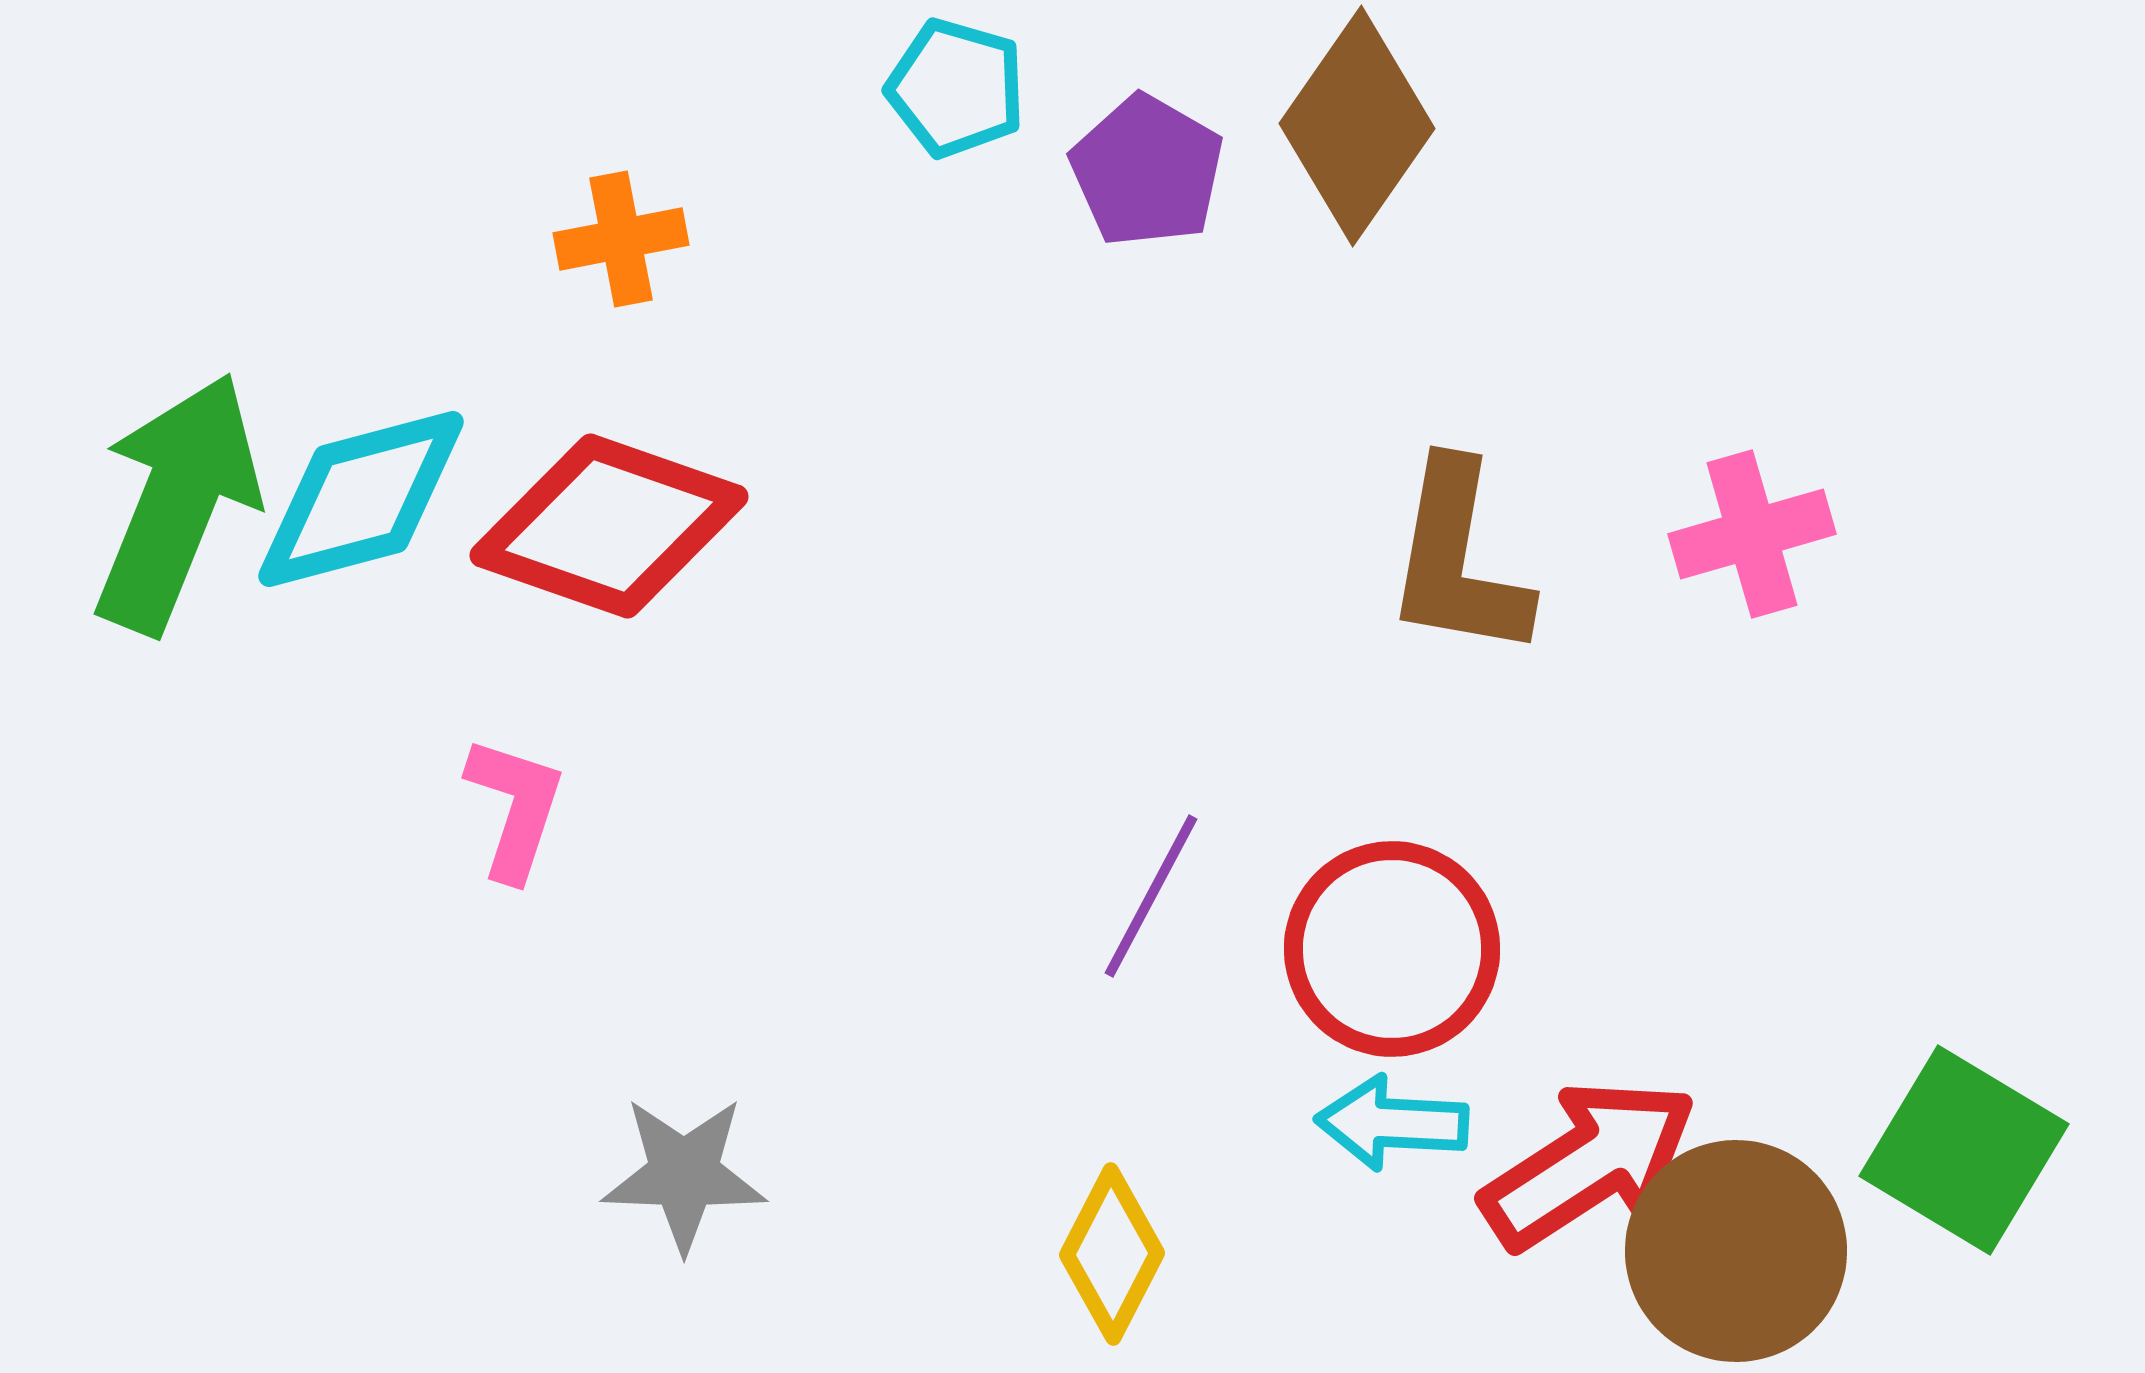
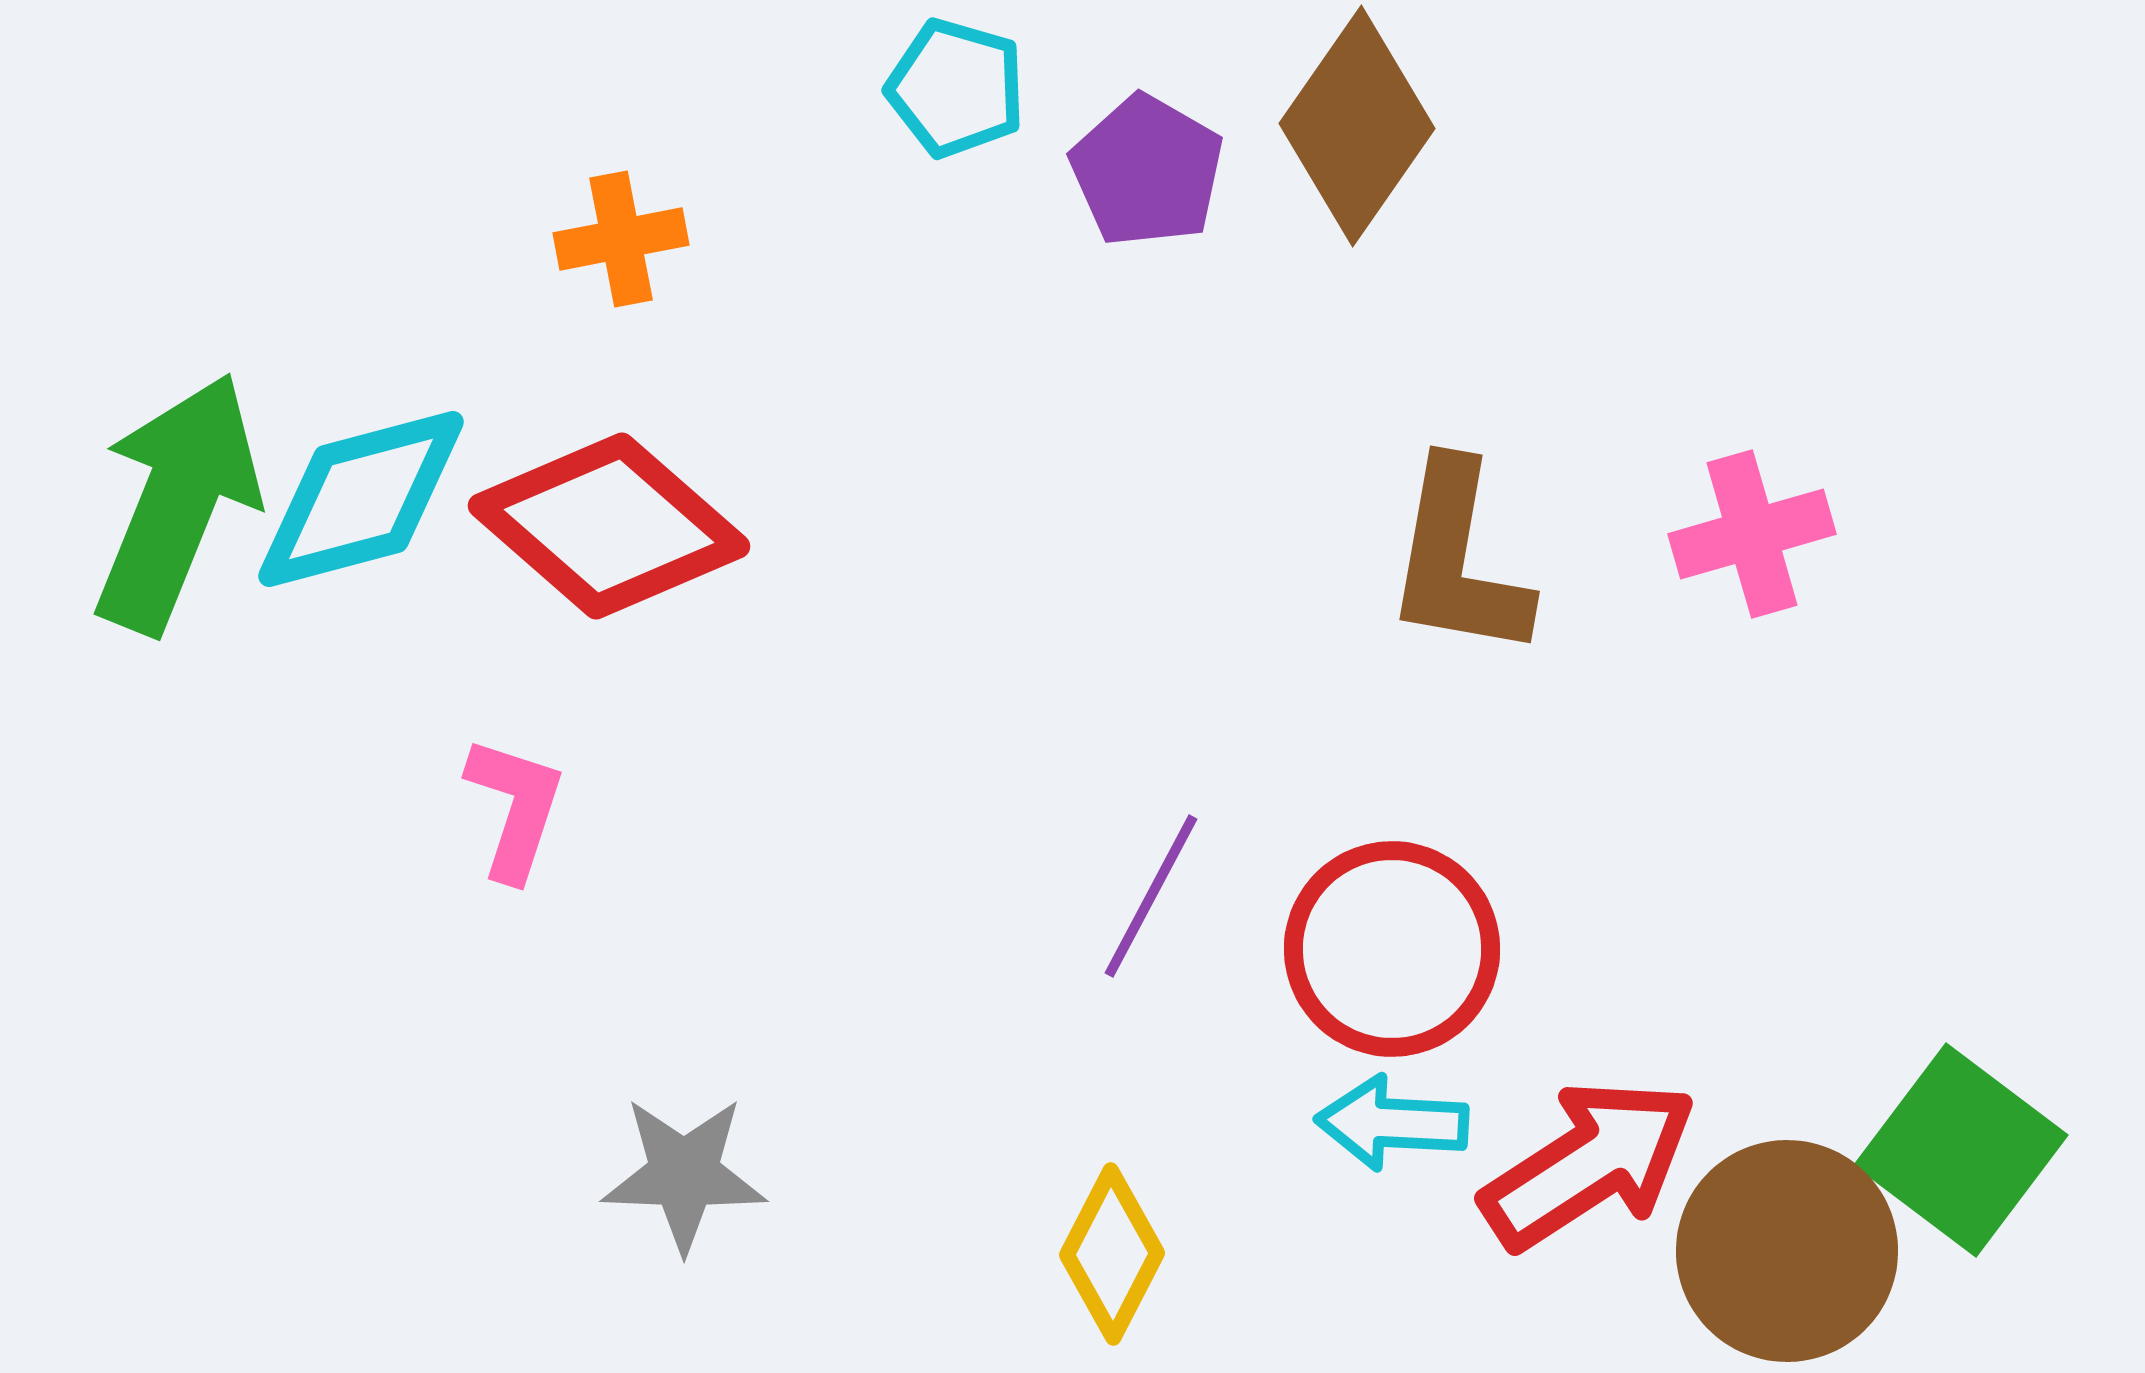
red diamond: rotated 22 degrees clockwise
green square: moved 3 px left; rotated 6 degrees clockwise
brown circle: moved 51 px right
